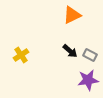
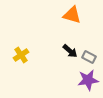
orange triangle: rotated 42 degrees clockwise
gray rectangle: moved 1 px left, 2 px down
